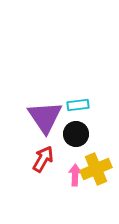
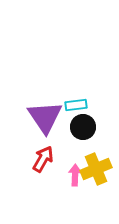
cyan rectangle: moved 2 px left
black circle: moved 7 px right, 7 px up
